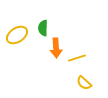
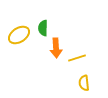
yellow ellipse: moved 2 px right
yellow semicircle: rotated 42 degrees clockwise
